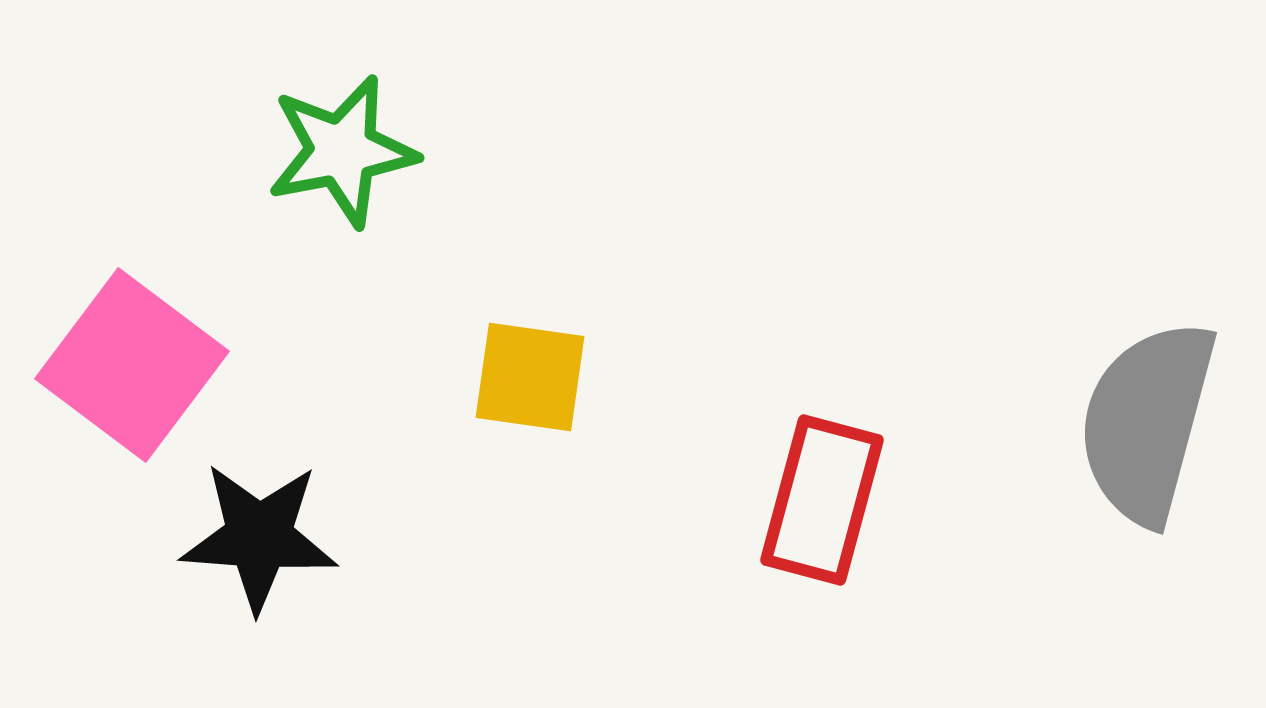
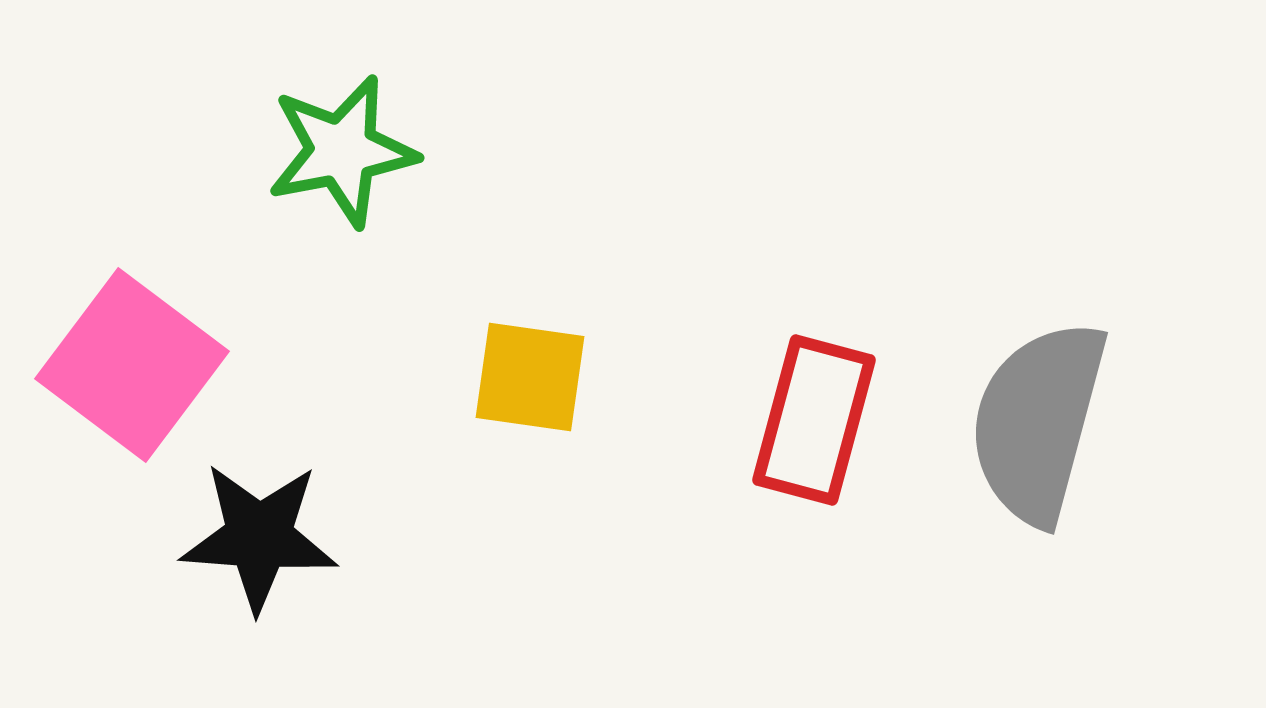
gray semicircle: moved 109 px left
red rectangle: moved 8 px left, 80 px up
